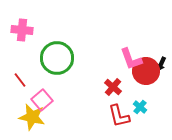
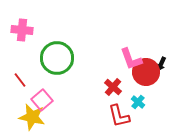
red circle: moved 1 px down
cyan cross: moved 2 px left, 5 px up
